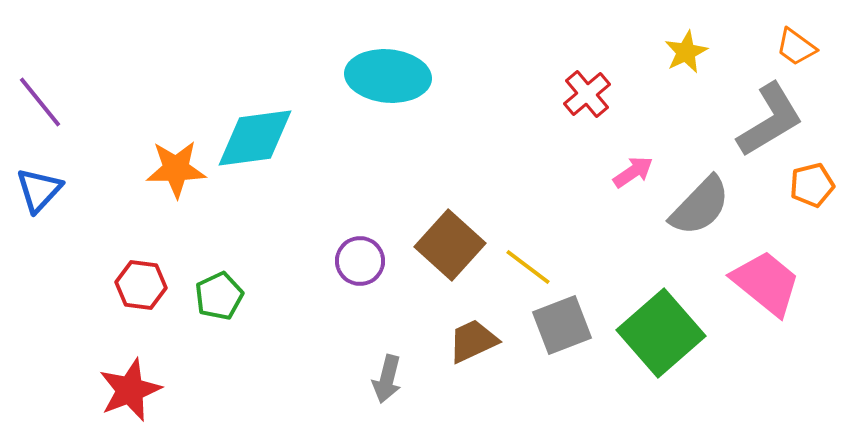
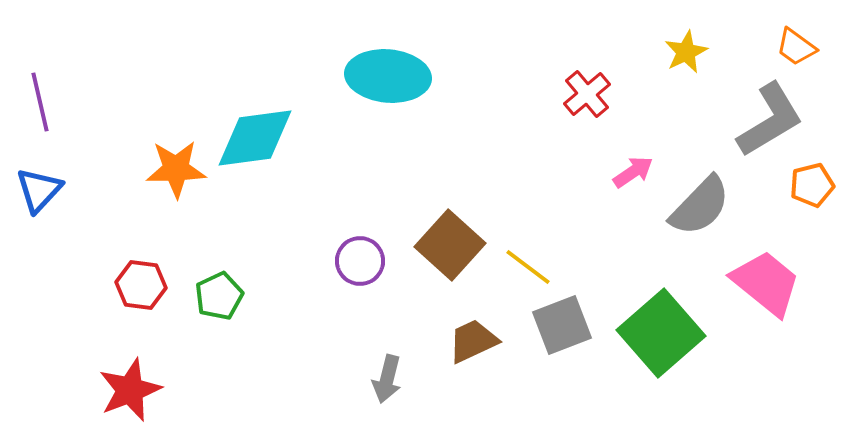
purple line: rotated 26 degrees clockwise
